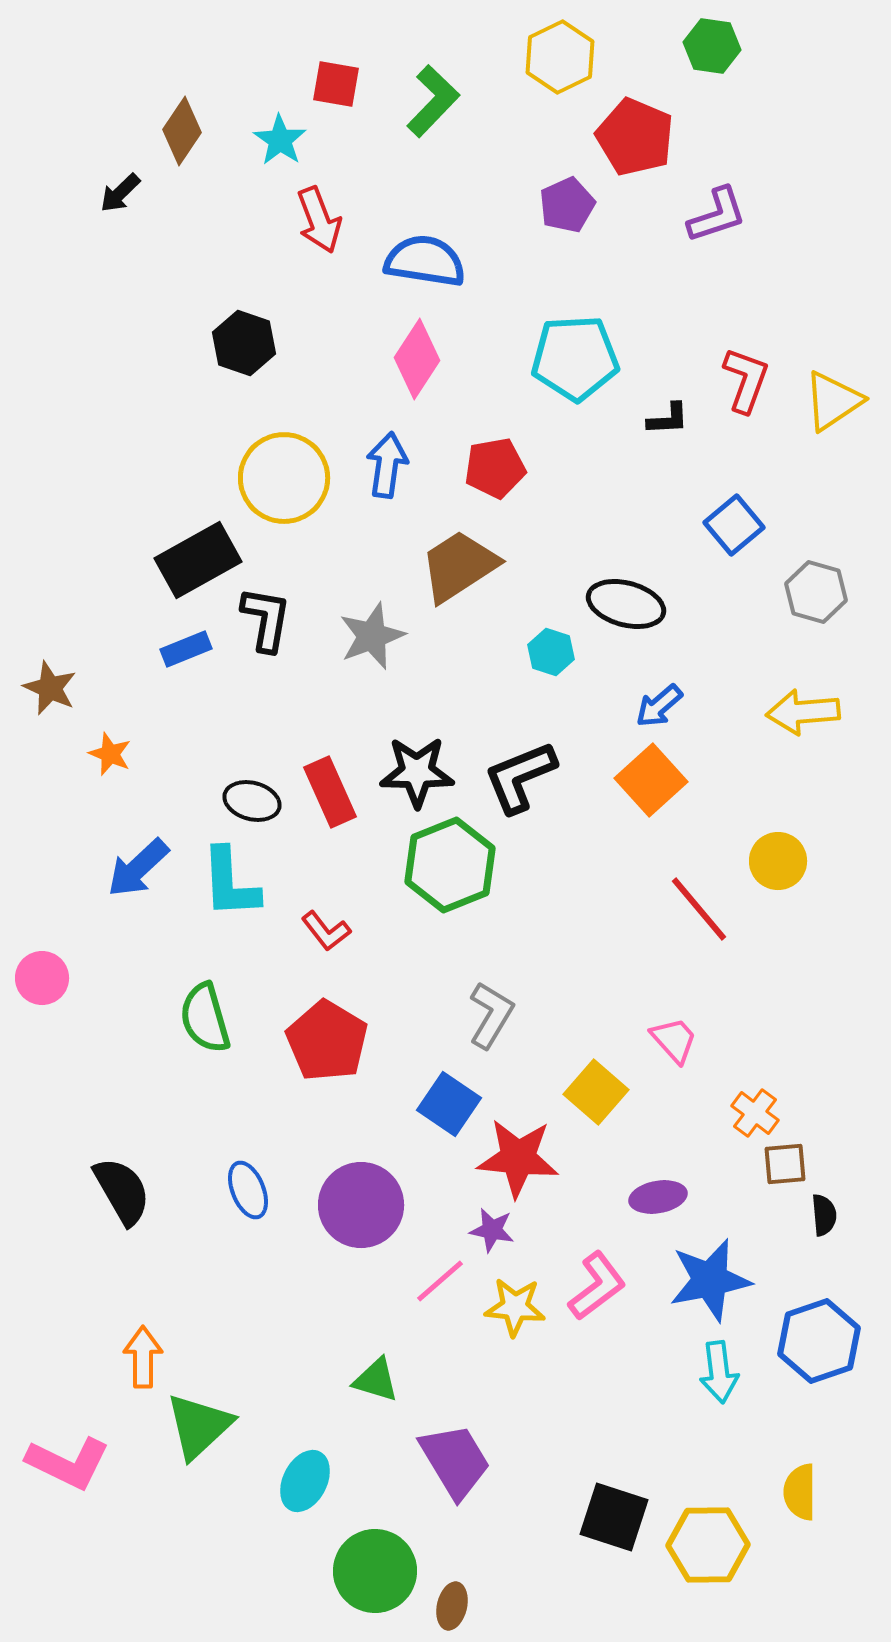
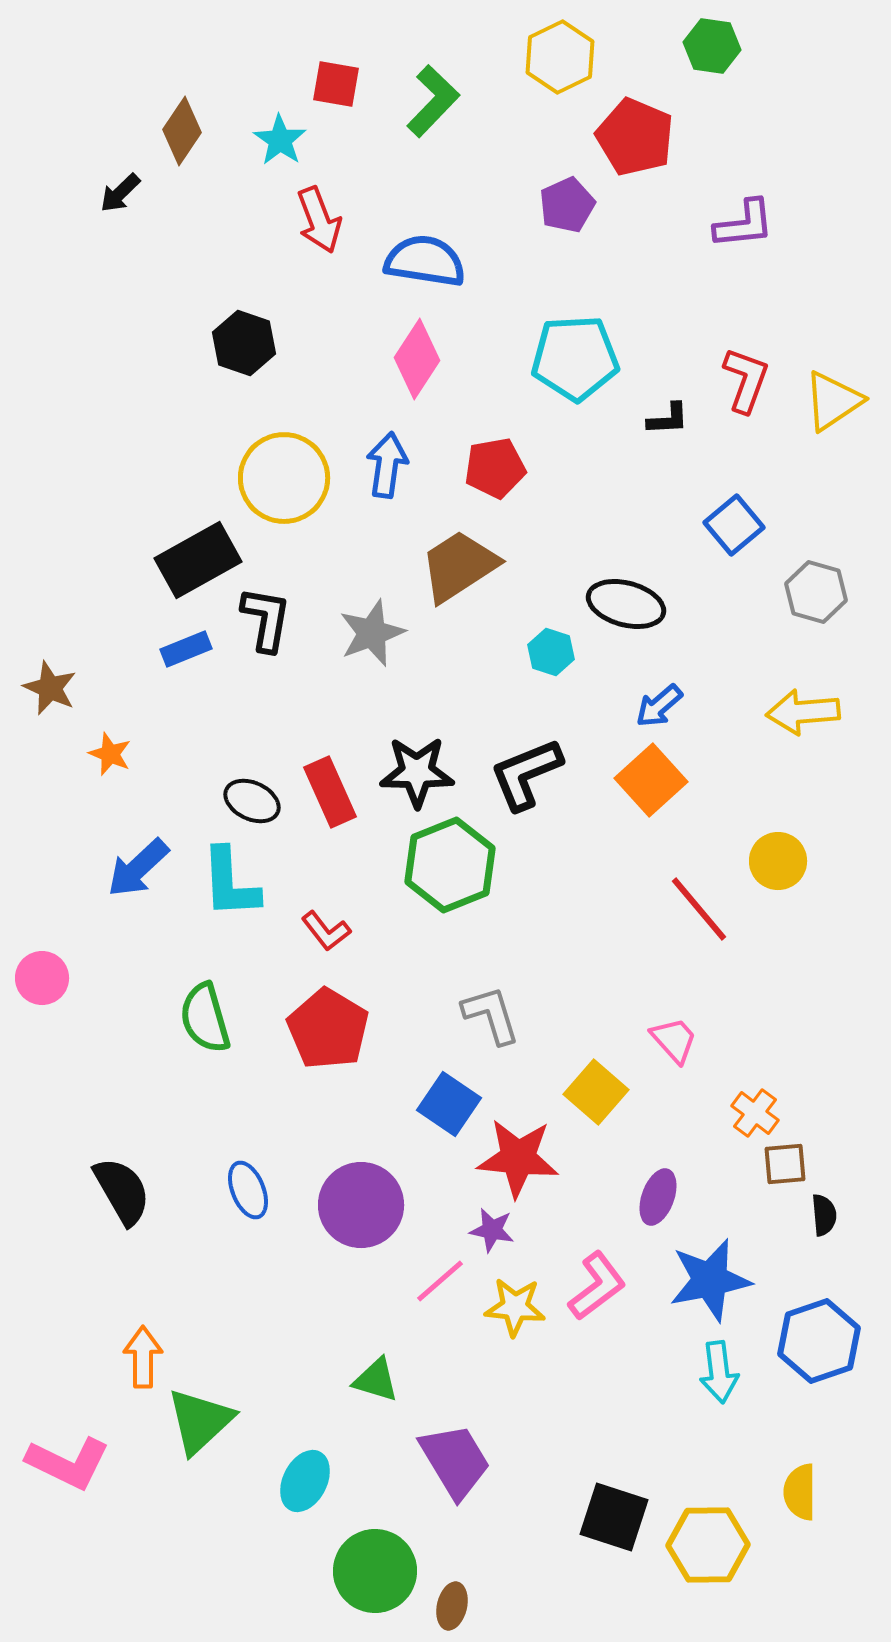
purple L-shape at (717, 215): moved 27 px right, 9 px down; rotated 12 degrees clockwise
gray star at (372, 636): moved 3 px up
black L-shape at (520, 777): moved 6 px right, 3 px up
black ellipse at (252, 801): rotated 10 degrees clockwise
gray L-shape at (491, 1015): rotated 48 degrees counterclockwise
red pentagon at (327, 1041): moved 1 px right, 12 px up
purple ellipse at (658, 1197): rotated 60 degrees counterclockwise
green triangle at (199, 1426): moved 1 px right, 5 px up
